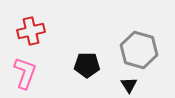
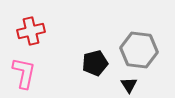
gray hexagon: rotated 9 degrees counterclockwise
black pentagon: moved 8 px right, 2 px up; rotated 15 degrees counterclockwise
pink L-shape: moved 1 px left; rotated 8 degrees counterclockwise
